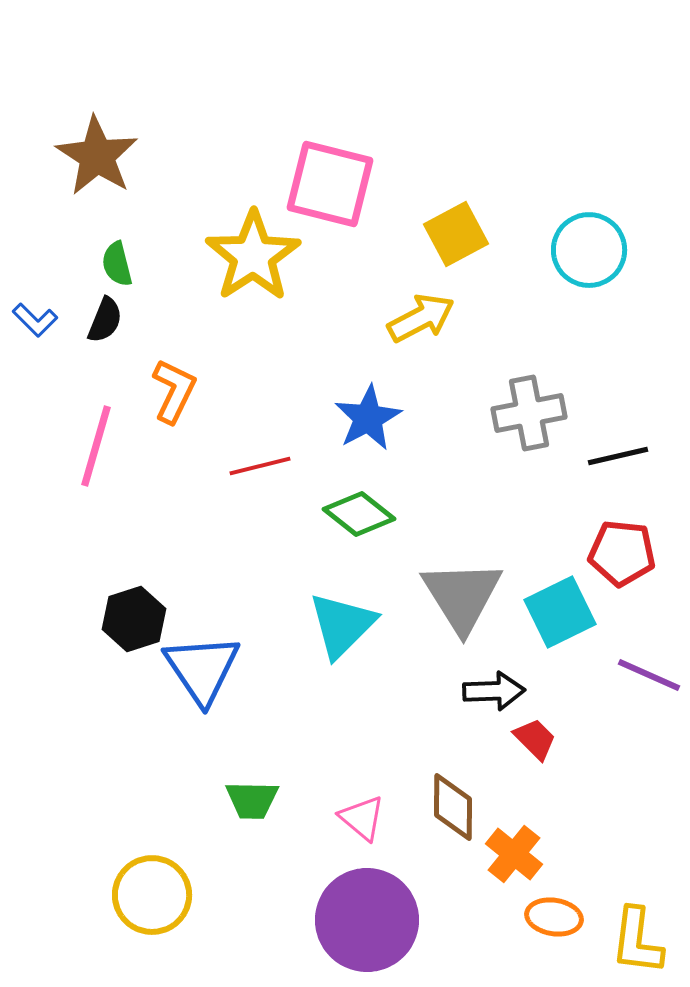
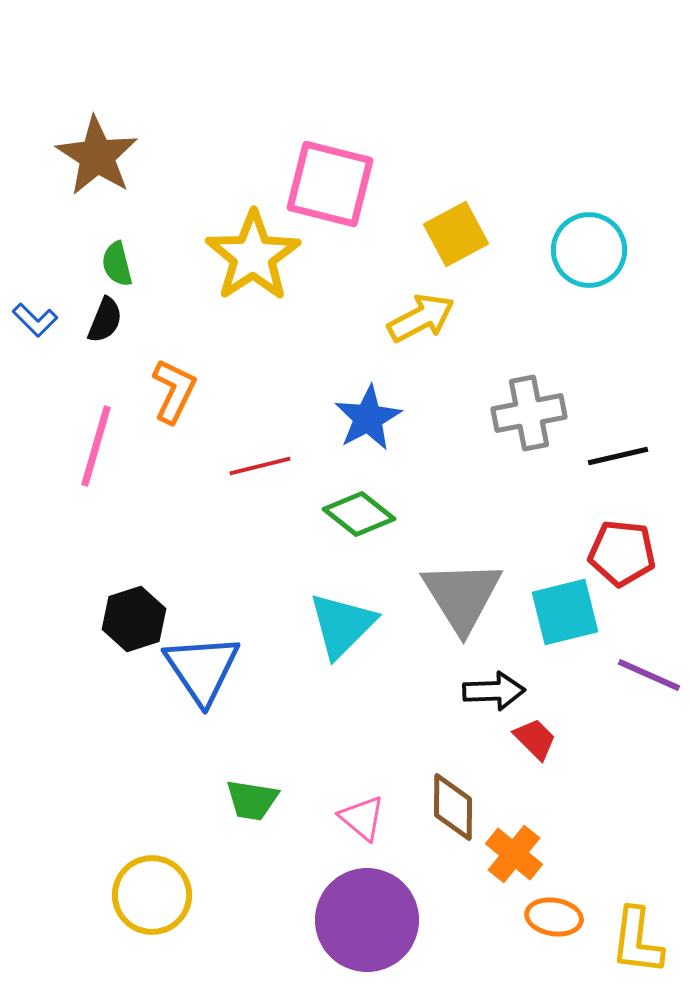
cyan square: moved 5 px right; rotated 12 degrees clockwise
green trapezoid: rotated 8 degrees clockwise
